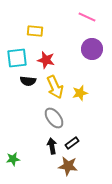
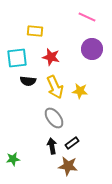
red star: moved 5 px right, 3 px up
yellow star: moved 2 px up; rotated 21 degrees clockwise
